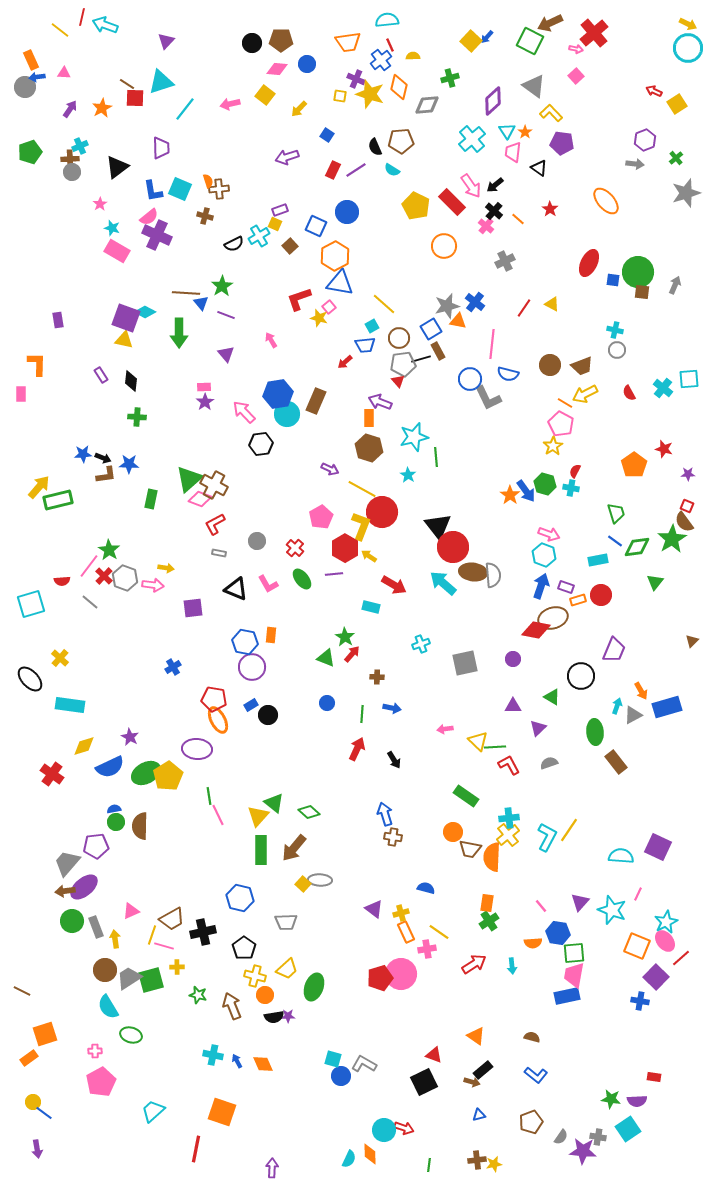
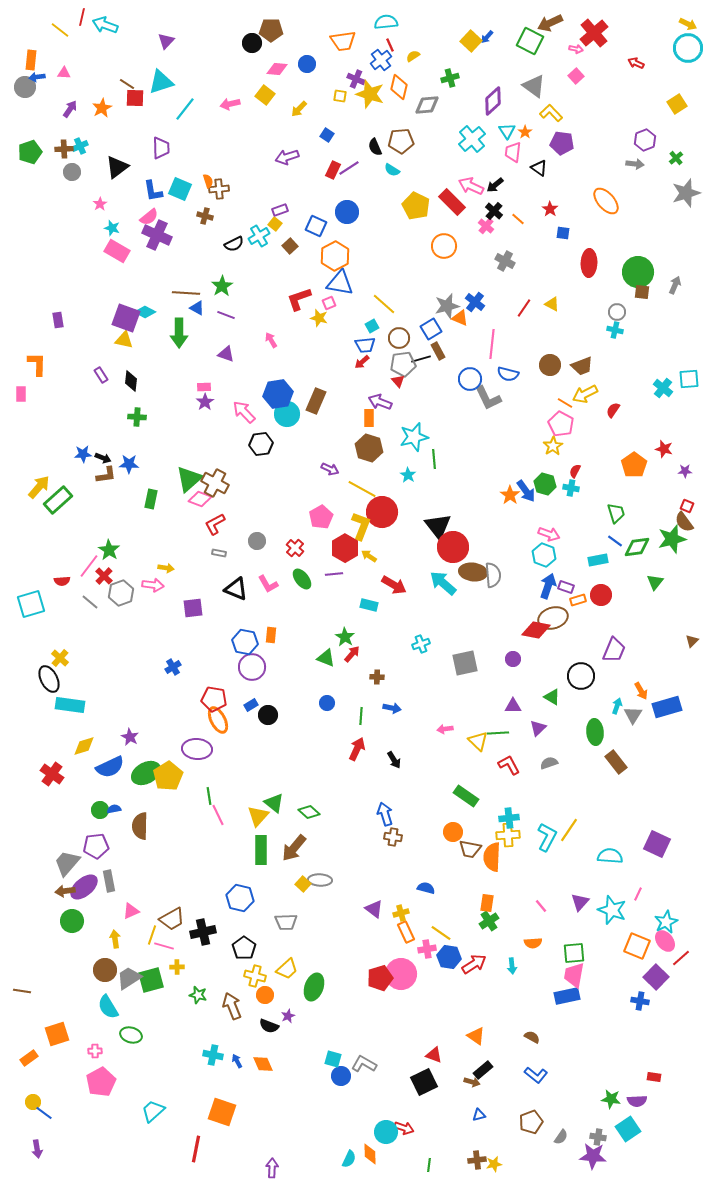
cyan semicircle at (387, 20): moved 1 px left, 2 px down
brown pentagon at (281, 40): moved 10 px left, 10 px up
orange trapezoid at (348, 42): moved 5 px left, 1 px up
yellow semicircle at (413, 56): rotated 32 degrees counterclockwise
orange rectangle at (31, 60): rotated 30 degrees clockwise
red arrow at (654, 91): moved 18 px left, 28 px up
brown cross at (70, 159): moved 6 px left, 10 px up
purple line at (356, 170): moved 7 px left, 2 px up
pink arrow at (471, 186): rotated 150 degrees clockwise
yellow square at (275, 224): rotated 16 degrees clockwise
gray cross at (505, 261): rotated 36 degrees counterclockwise
red ellipse at (589, 263): rotated 24 degrees counterclockwise
blue square at (613, 280): moved 50 px left, 47 px up
blue triangle at (201, 303): moved 4 px left, 5 px down; rotated 21 degrees counterclockwise
pink square at (329, 307): moved 4 px up; rotated 16 degrees clockwise
orange triangle at (458, 321): moved 2 px right, 3 px up; rotated 12 degrees clockwise
gray circle at (617, 350): moved 38 px up
purple triangle at (226, 354): rotated 30 degrees counterclockwise
red arrow at (345, 362): moved 17 px right
red semicircle at (629, 393): moved 16 px left, 17 px down; rotated 63 degrees clockwise
green line at (436, 457): moved 2 px left, 2 px down
purple star at (688, 474): moved 3 px left, 3 px up
brown cross at (214, 485): moved 1 px right, 2 px up
green rectangle at (58, 500): rotated 28 degrees counterclockwise
green star at (672, 539): rotated 16 degrees clockwise
gray hexagon at (125, 578): moved 4 px left, 15 px down; rotated 20 degrees clockwise
blue arrow at (541, 586): moved 7 px right
cyan rectangle at (371, 607): moved 2 px left, 2 px up
black ellipse at (30, 679): moved 19 px right; rotated 16 degrees clockwise
green line at (362, 714): moved 1 px left, 2 px down
gray triangle at (633, 715): rotated 30 degrees counterclockwise
green line at (495, 747): moved 3 px right, 14 px up
green circle at (116, 822): moved 16 px left, 12 px up
yellow cross at (508, 835): rotated 35 degrees clockwise
purple square at (658, 847): moved 1 px left, 3 px up
cyan semicircle at (621, 856): moved 11 px left
gray rectangle at (96, 927): moved 13 px right, 46 px up; rotated 10 degrees clockwise
yellow line at (439, 932): moved 2 px right, 1 px down
blue hexagon at (558, 933): moved 109 px left, 24 px down
brown line at (22, 991): rotated 18 degrees counterclockwise
purple star at (288, 1016): rotated 24 degrees counterclockwise
black semicircle at (274, 1017): moved 5 px left, 9 px down; rotated 30 degrees clockwise
orange square at (45, 1034): moved 12 px right
brown semicircle at (532, 1037): rotated 14 degrees clockwise
cyan circle at (384, 1130): moved 2 px right, 2 px down
purple star at (583, 1151): moved 10 px right, 5 px down
